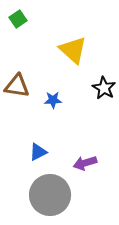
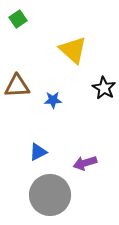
brown triangle: rotated 12 degrees counterclockwise
